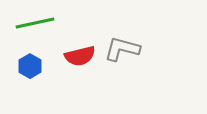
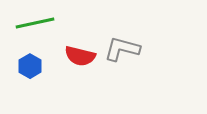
red semicircle: rotated 28 degrees clockwise
